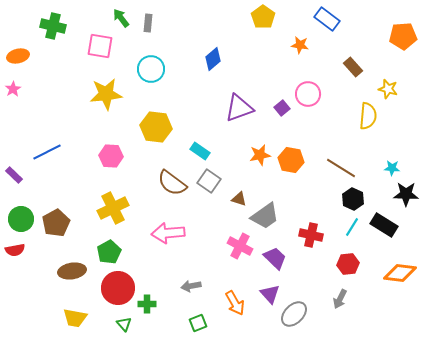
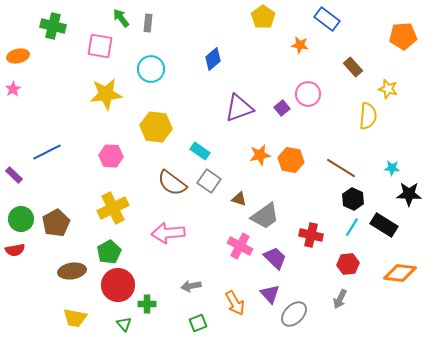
black star at (406, 194): moved 3 px right
red circle at (118, 288): moved 3 px up
